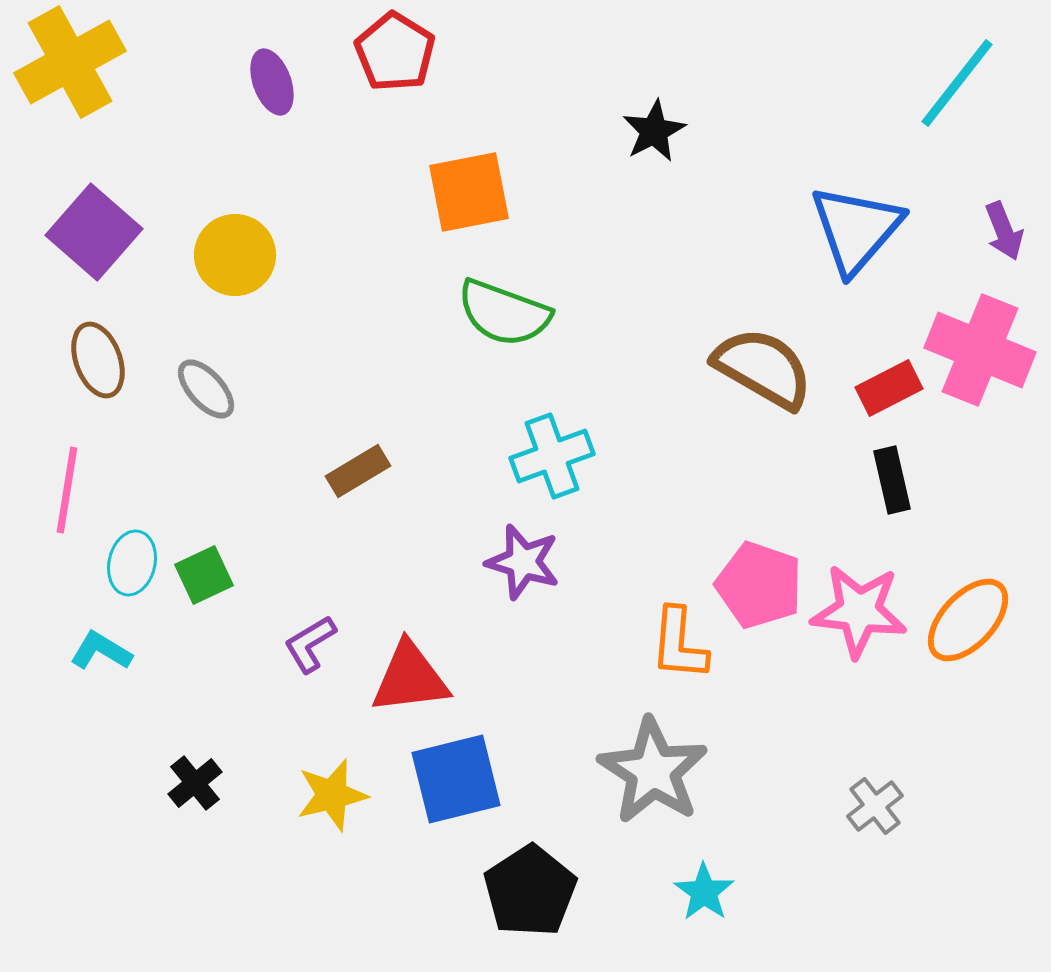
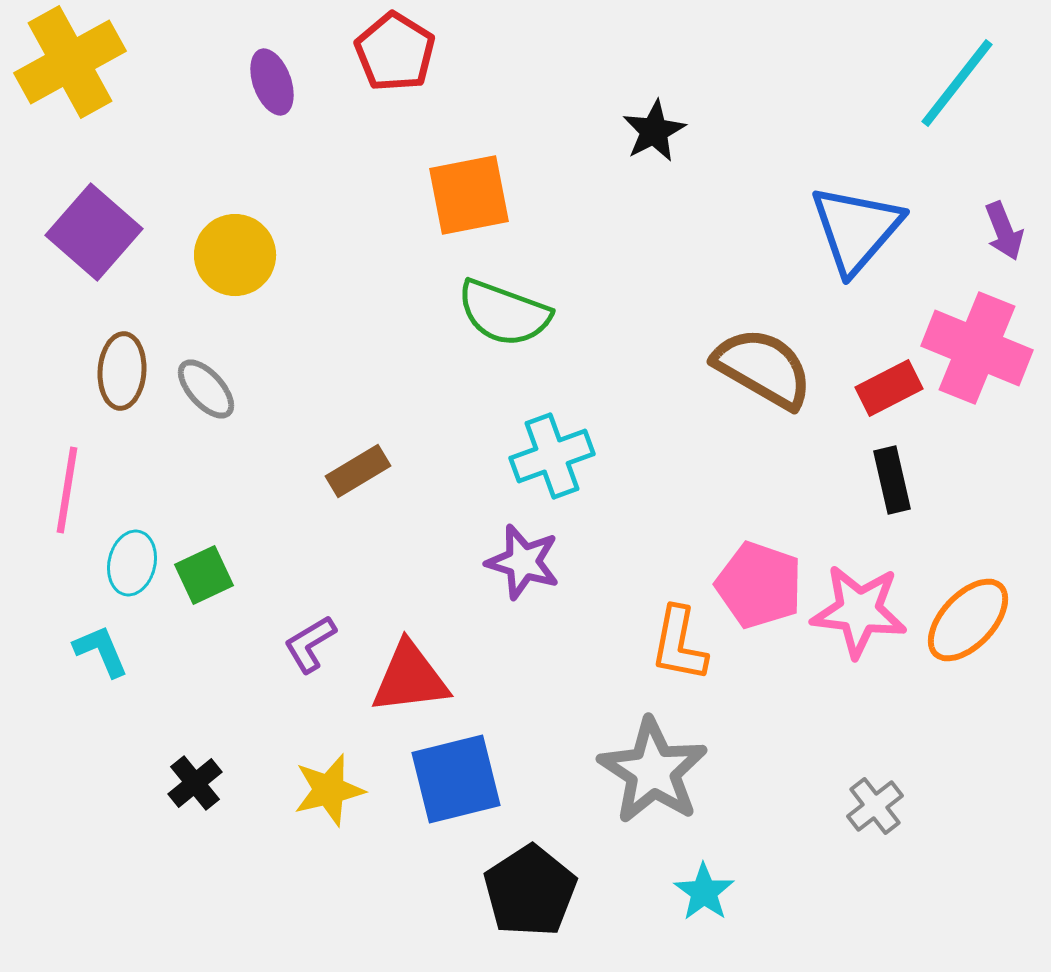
orange square: moved 3 px down
pink cross: moved 3 px left, 2 px up
brown ellipse: moved 24 px right, 11 px down; rotated 24 degrees clockwise
orange L-shape: rotated 6 degrees clockwise
cyan L-shape: rotated 36 degrees clockwise
yellow star: moved 3 px left, 5 px up
